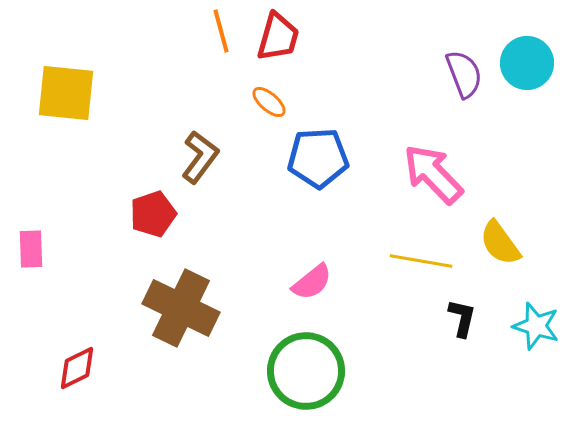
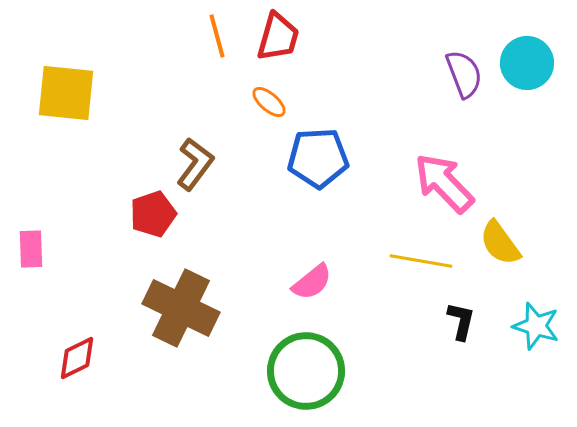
orange line: moved 4 px left, 5 px down
brown L-shape: moved 5 px left, 7 px down
pink arrow: moved 11 px right, 9 px down
black L-shape: moved 1 px left, 3 px down
red diamond: moved 10 px up
